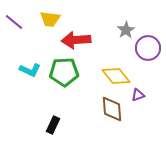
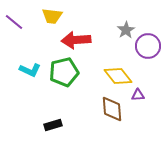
yellow trapezoid: moved 2 px right, 3 px up
purple circle: moved 2 px up
green pentagon: rotated 12 degrees counterclockwise
yellow diamond: moved 2 px right
purple triangle: rotated 16 degrees clockwise
black rectangle: rotated 48 degrees clockwise
